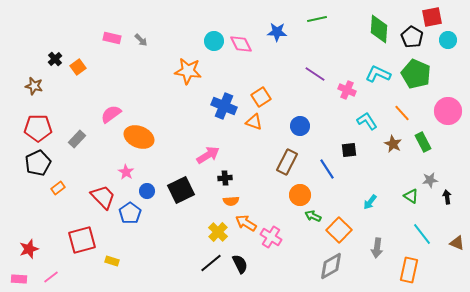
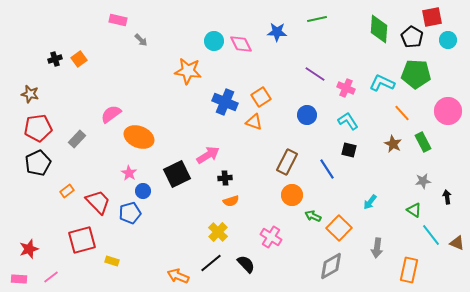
pink rectangle at (112, 38): moved 6 px right, 18 px up
black cross at (55, 59): rotated 24 degrees clockwise
orange square at (78, 67): moved 1 px right, 8 px up
cyan L-shape at (378, 74): moved 4 px right, 9 px down
green pentagon at (416, 74): rotated 20 degrees counterclockwise
brown star at (34, 86): moved 4 px left, 8 px down
pink cross at (347, 90): moved 1 px left, 2 px up
blue cross at (224, 106): moved 1 px right, 4 px up
cyan L-shape at (367, 121): moved 19 px left
blue circle at (300, 126): moved 7 px right, 11 px up
red pentagon at (38, 128): rotated 8 degrees counterclockwise
black square at (349, 150): rotated 21 degrees clockwise
pink star at (126, 172): moved 3 px right, 1 px down
gray star at (430, 180): moved 7 px left, 1 px down
orange rectangle at (58, 188): moved 9 px right, 3 px down
black square at (181, 190): moved 4 px left, 16 px up
blue circle at (147, 191): moved 4 px left
orange circle at (300, 195): moved 8 px left
green triangle at (411, 196): moved 3 px right, 14 px down
red trapezoid at (103, 197): moved 5 px left, 5 px down
orange semicircle at (231, 201): rotated 14 degrees counterclockwise
blue pentagon at (130, 213): rotated 20 degrees clockwise
orange arrow at (246, 223): moved 68 px left, 53 px down; rotated 10 degrees counterclockwise
orange square at (339, 230): moved 2 px up
cyan line at (422, 234): moved 9 px right, 1 px down
black semicircle at (240, 264): moved 6 px right; rotated 18 degrees counterclockwise
